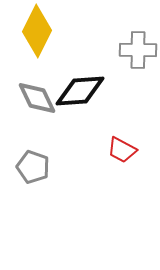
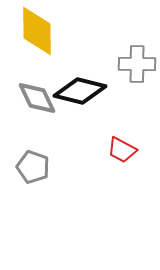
yellow diamond: rotated 27 degrees counterclockwise
gray cross: moved 1 px left, 14 px down
black diamond: rotated 18 degrees clockwise
